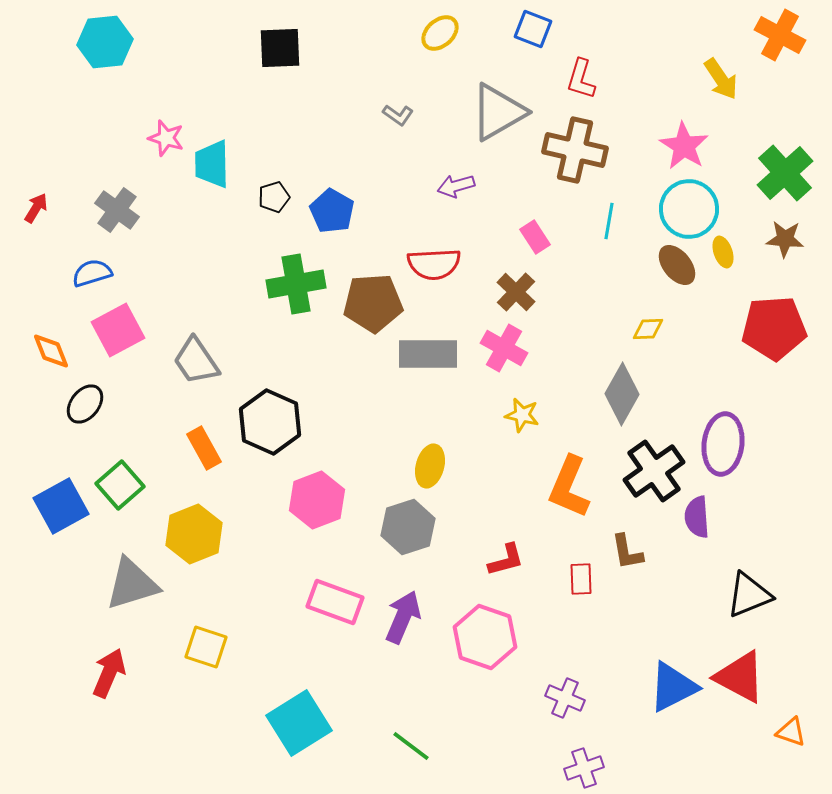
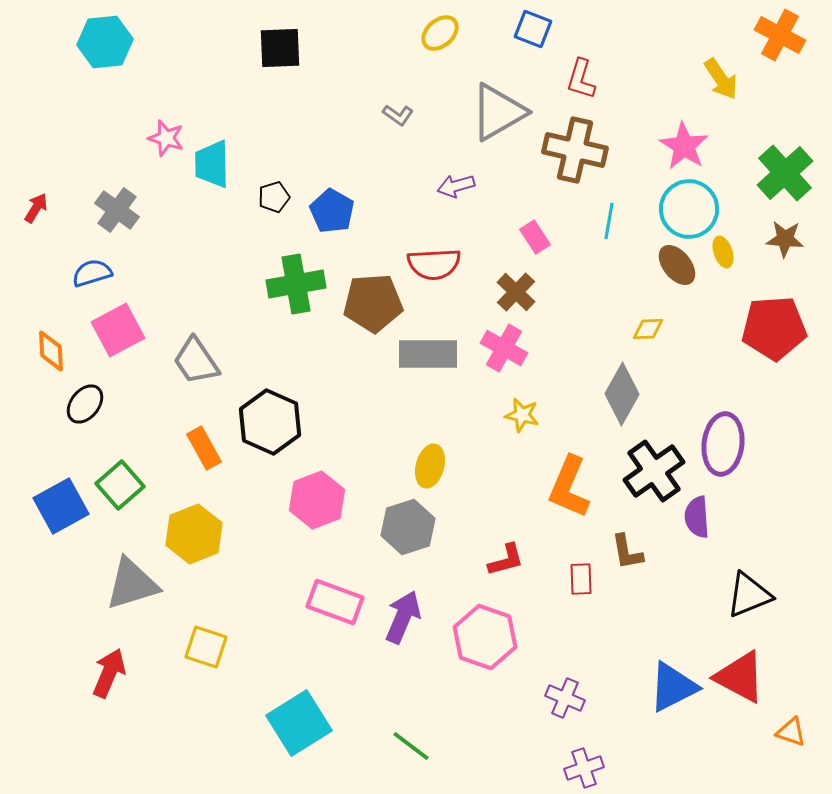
orange diamond at (51, 351): rotated 18 degrees clockwise
